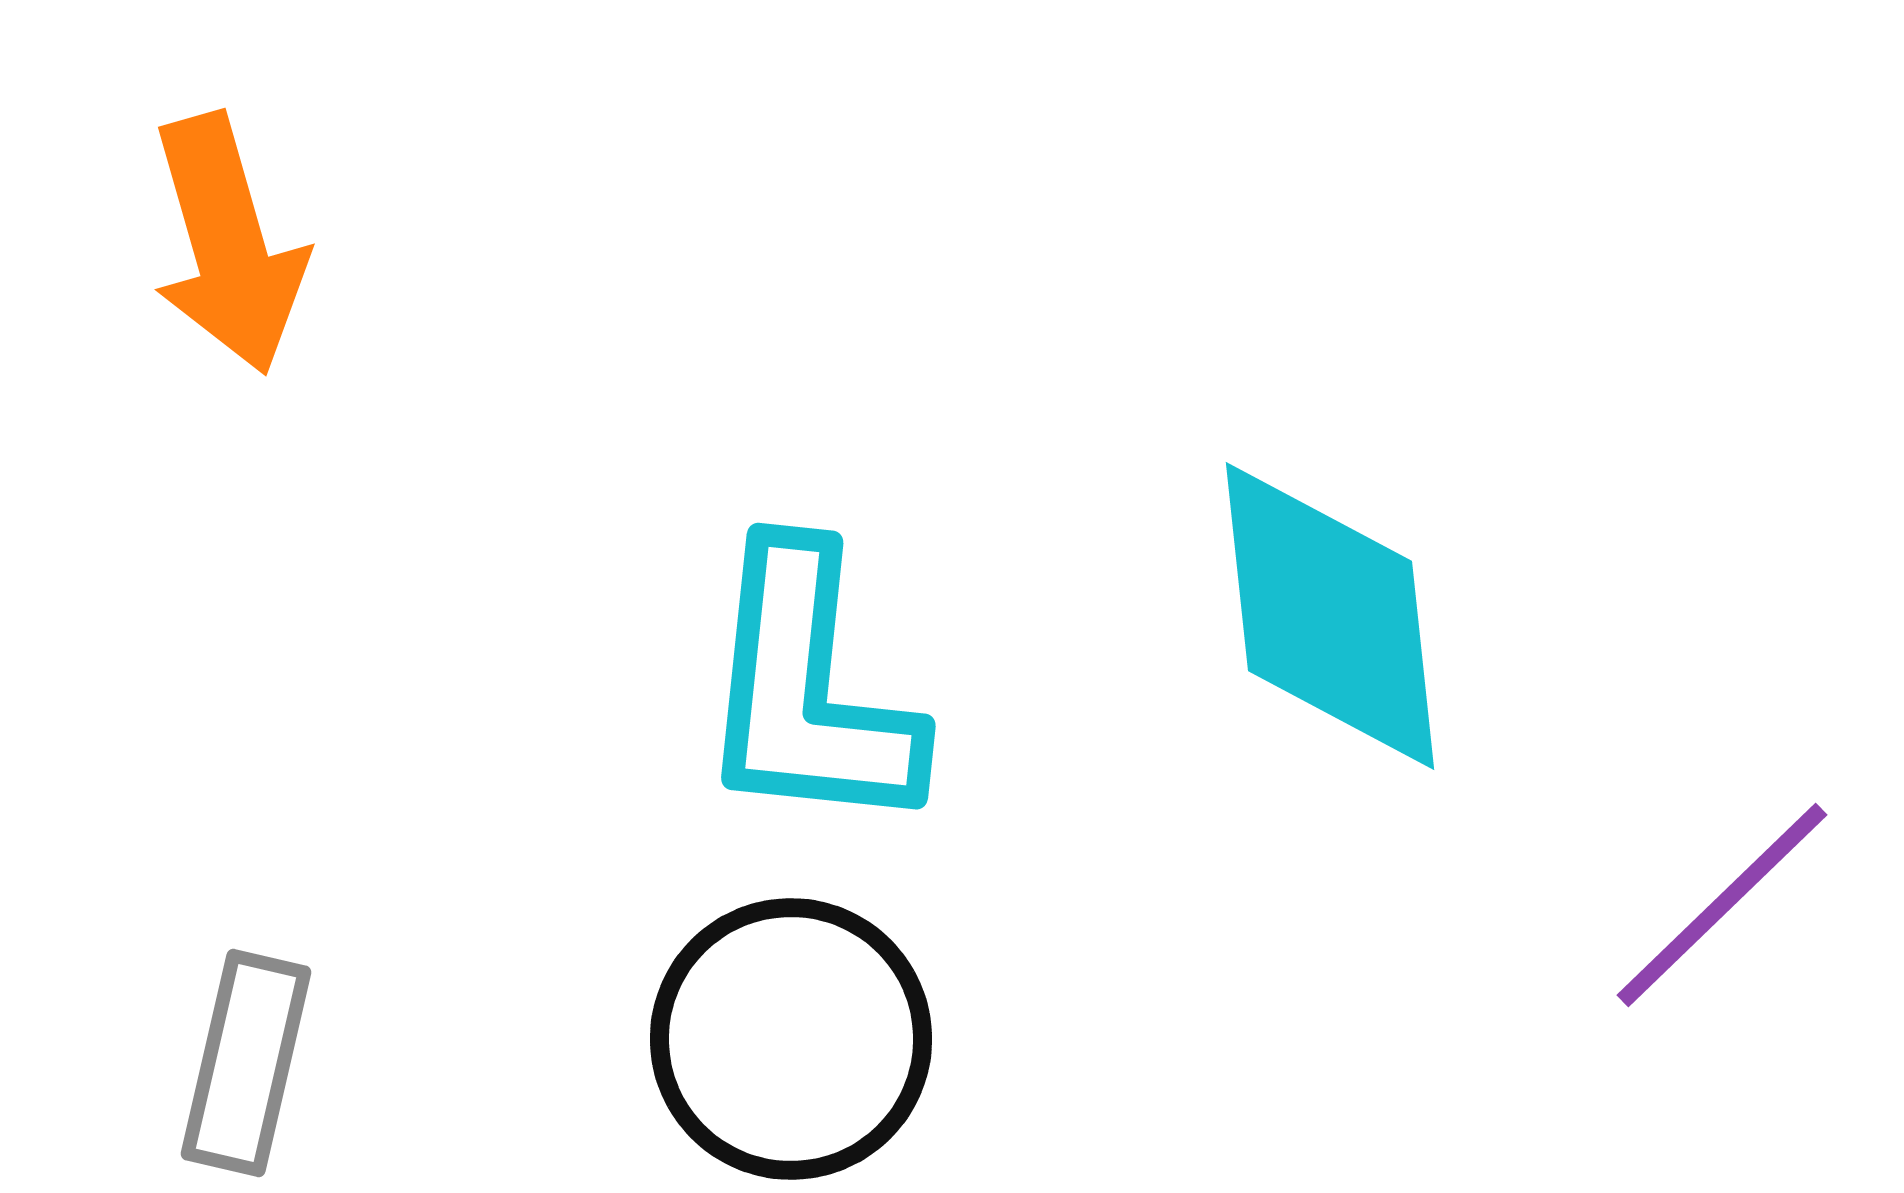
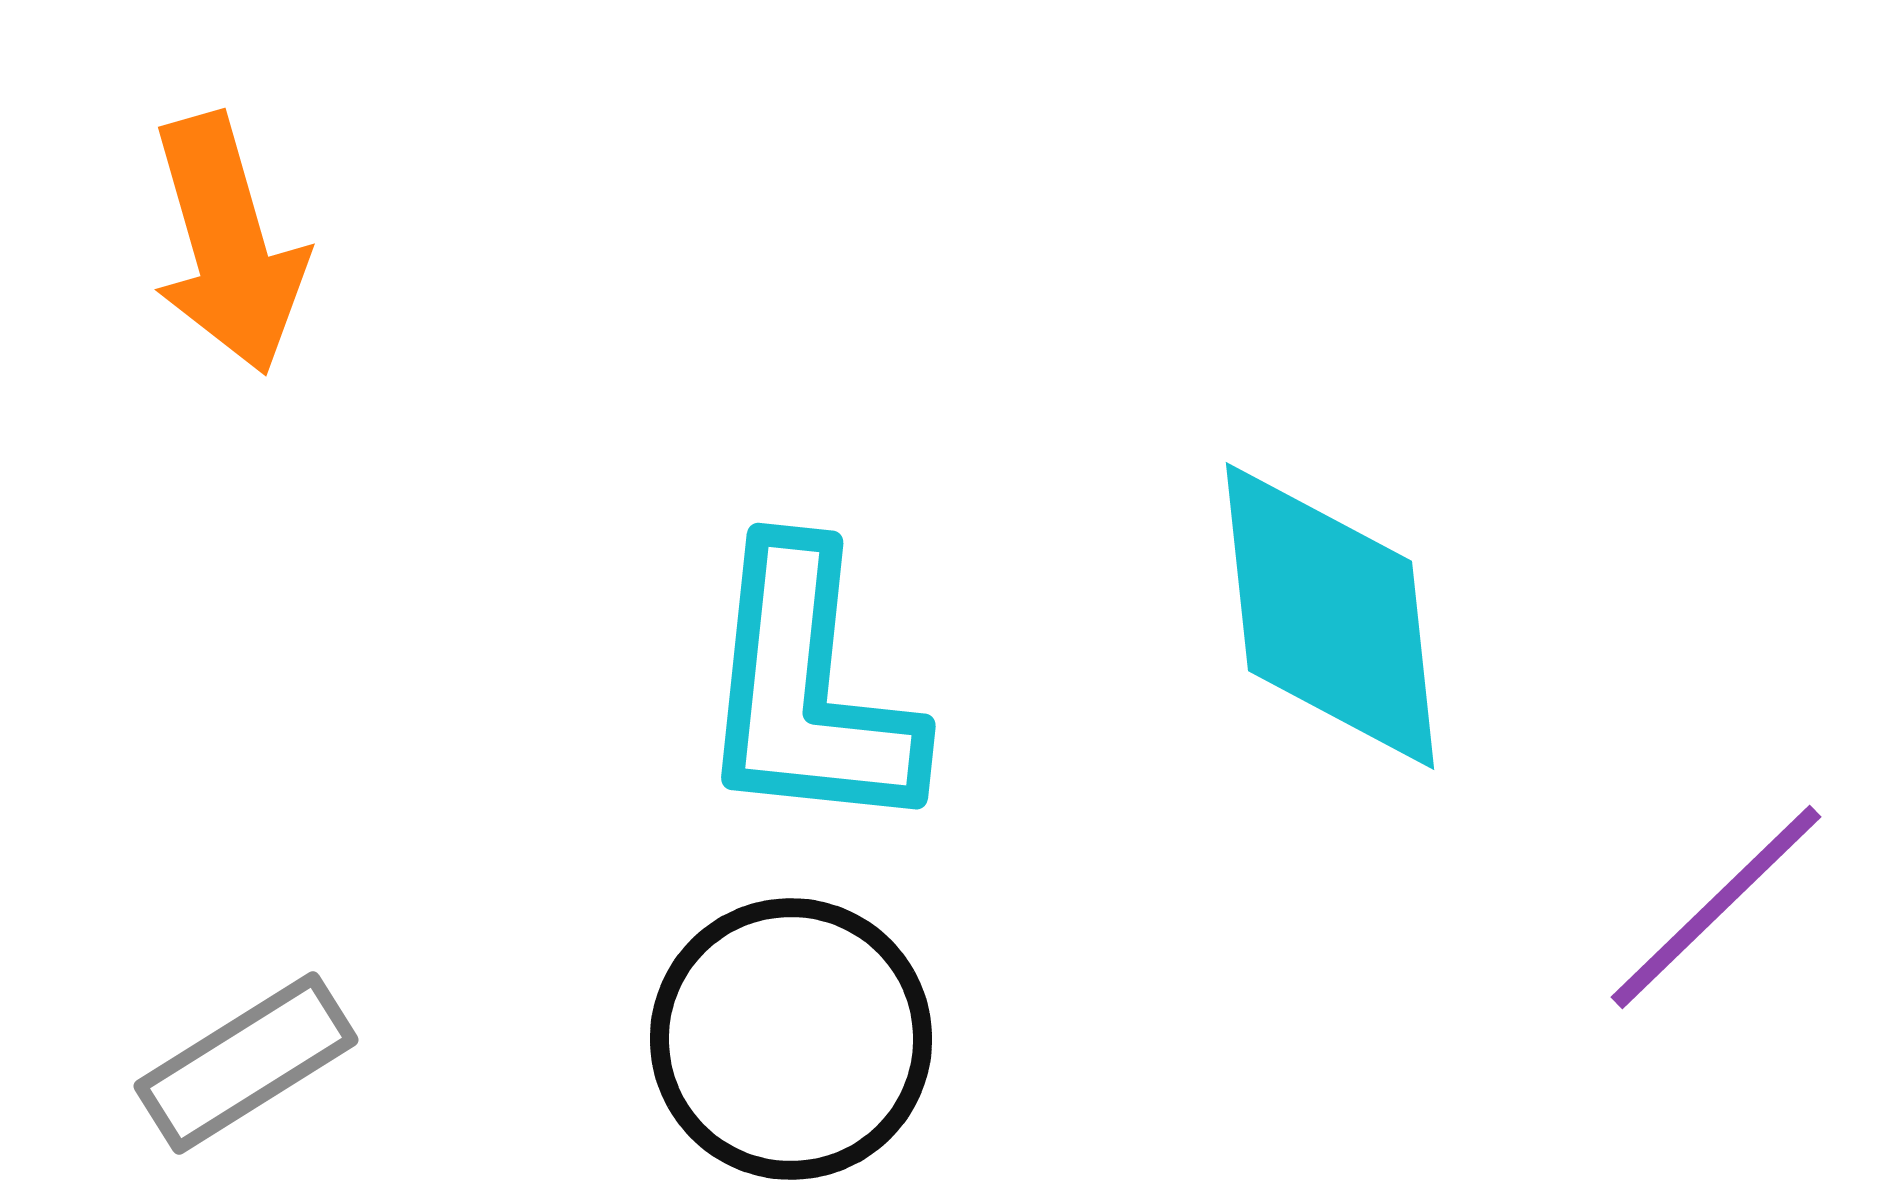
purple line: moved 6 px left, 2 px down
gray rectangle: rotated 45 degrees clockwise
